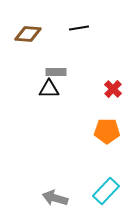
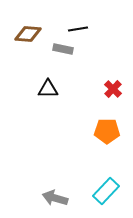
black line: moved 1 px left, 1 px down
gray rectangle: moved 7 px right, 23 px up; rotated 12 degrees clockwise
black triangle: moved 1 px left
